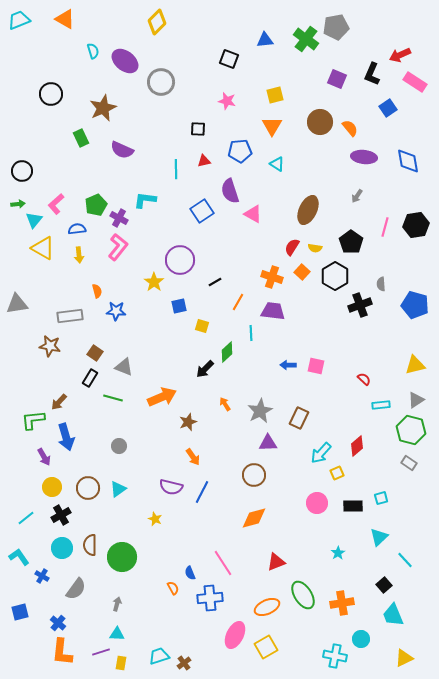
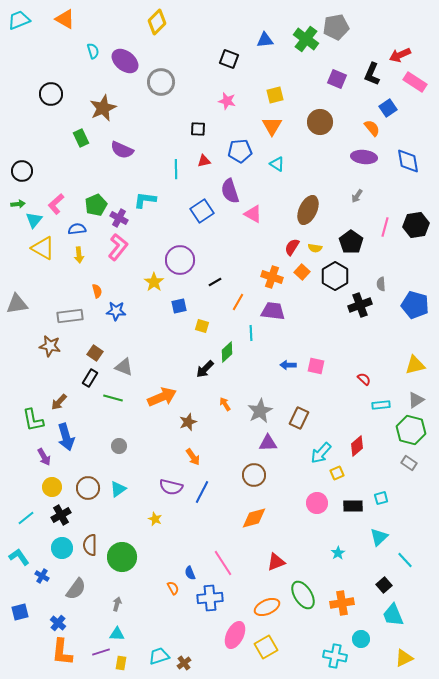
orange semicircle at (350, 128): moved 22 px right
green L-shape at (33, 420): rotated 95 degrees counterclockwise
